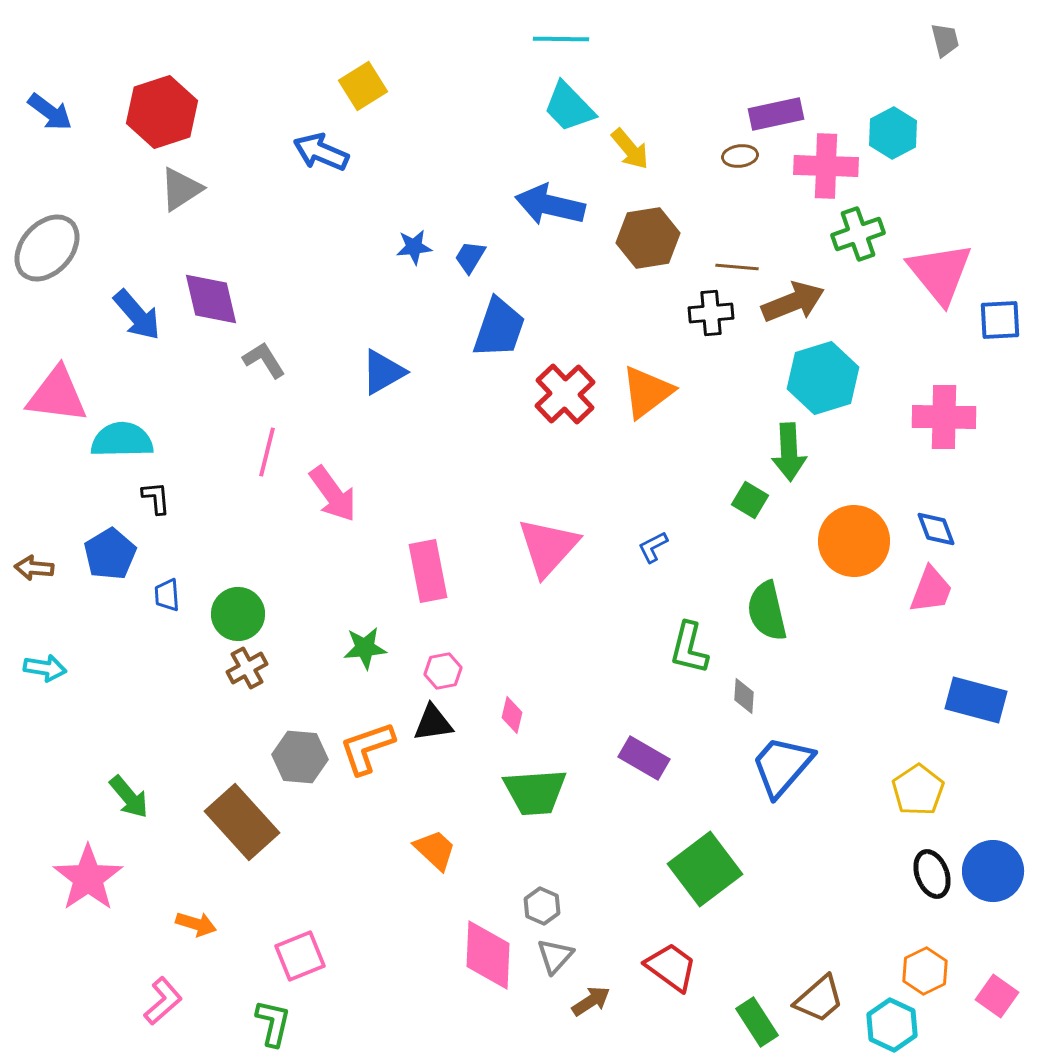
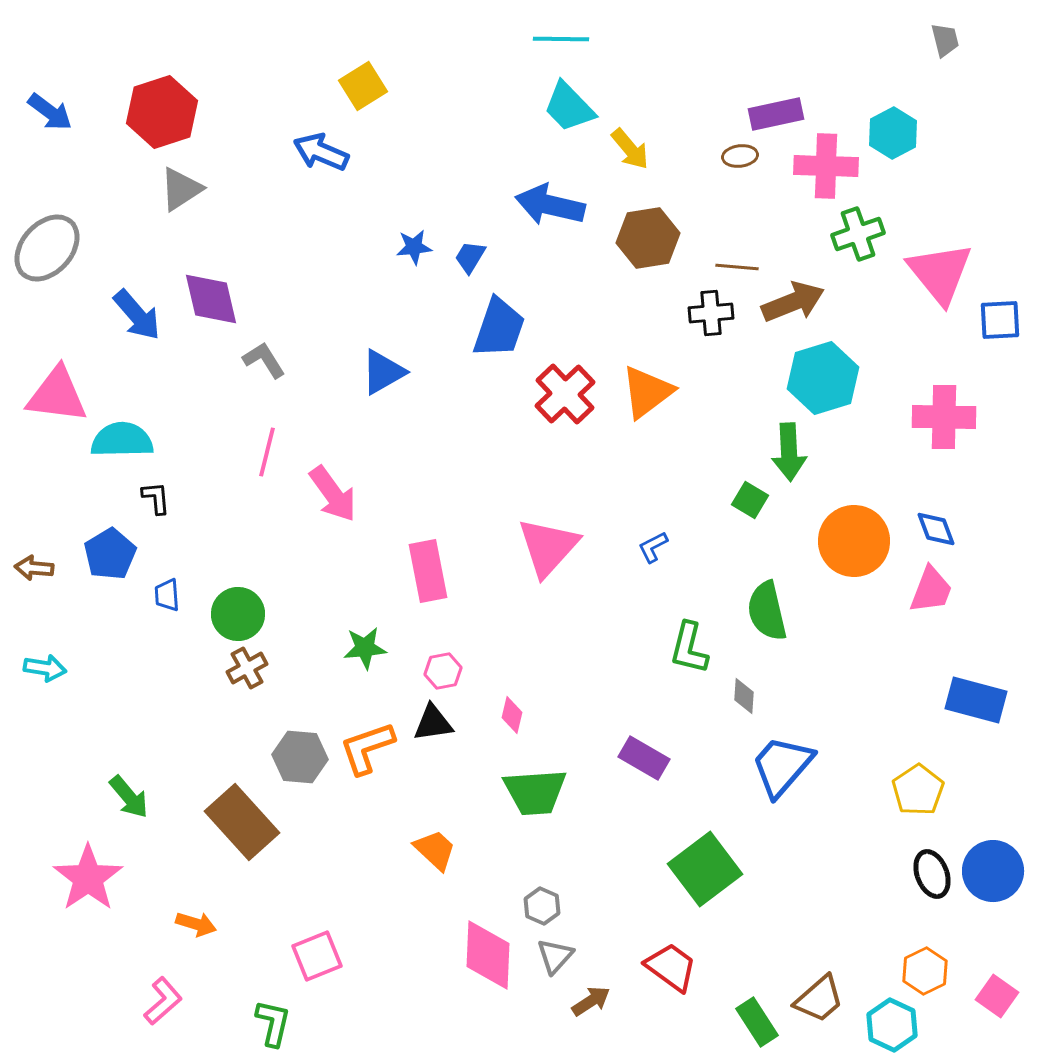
pink square at (300, 956): moved 17 px right
